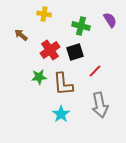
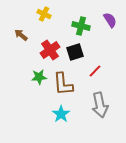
yellow cross: rotated 16 degrees clockwise
